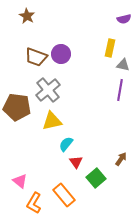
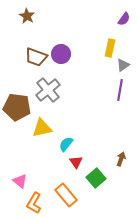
purple semicircle: rotated 40 degrees counterclockwise
gray triangle: rotated 48 degrees counterclockwise
yellow triangle: moved 10 px left, 7 px down
brown arrow: rotated 16 degrees counterclockwise
orange rectangle: moved 2 px right
